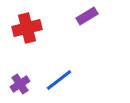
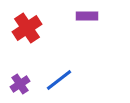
purple rectangle: rotated 30 degrees clockwise
red cross: rotated 20 degrees counterclockwise
